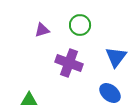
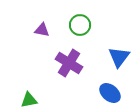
purple triangle: rotated 28 degrees clockwise
blue triangle: moved 3 px right
purple cross: rotated 12 degrees clockwise
green triangle: rotated 12 degrees counterclockwise
